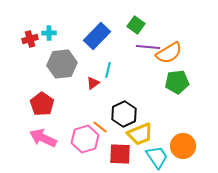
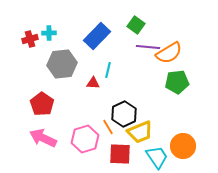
red triangle: rotated 40 degrees clockwise
orange line: moved 8 px right; rotated 21 degrees clockwise
yellow trapezoid: moved 2 px up
